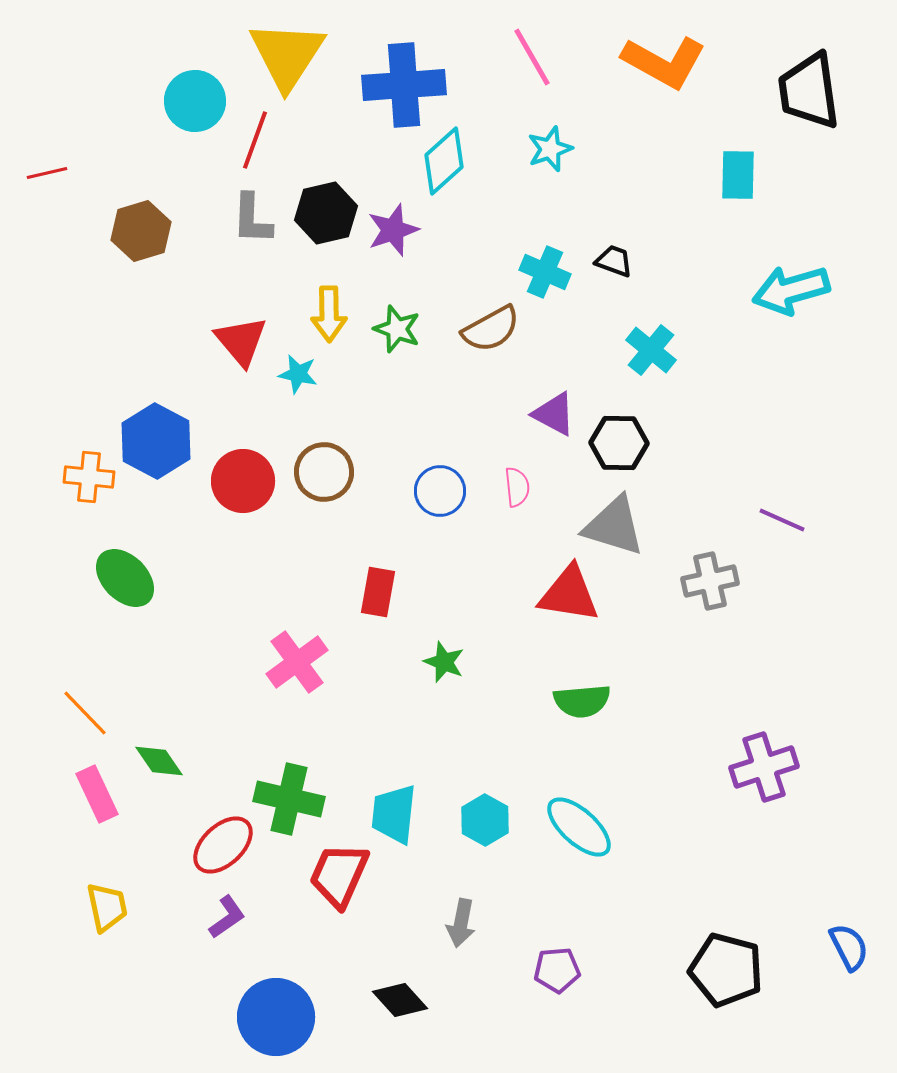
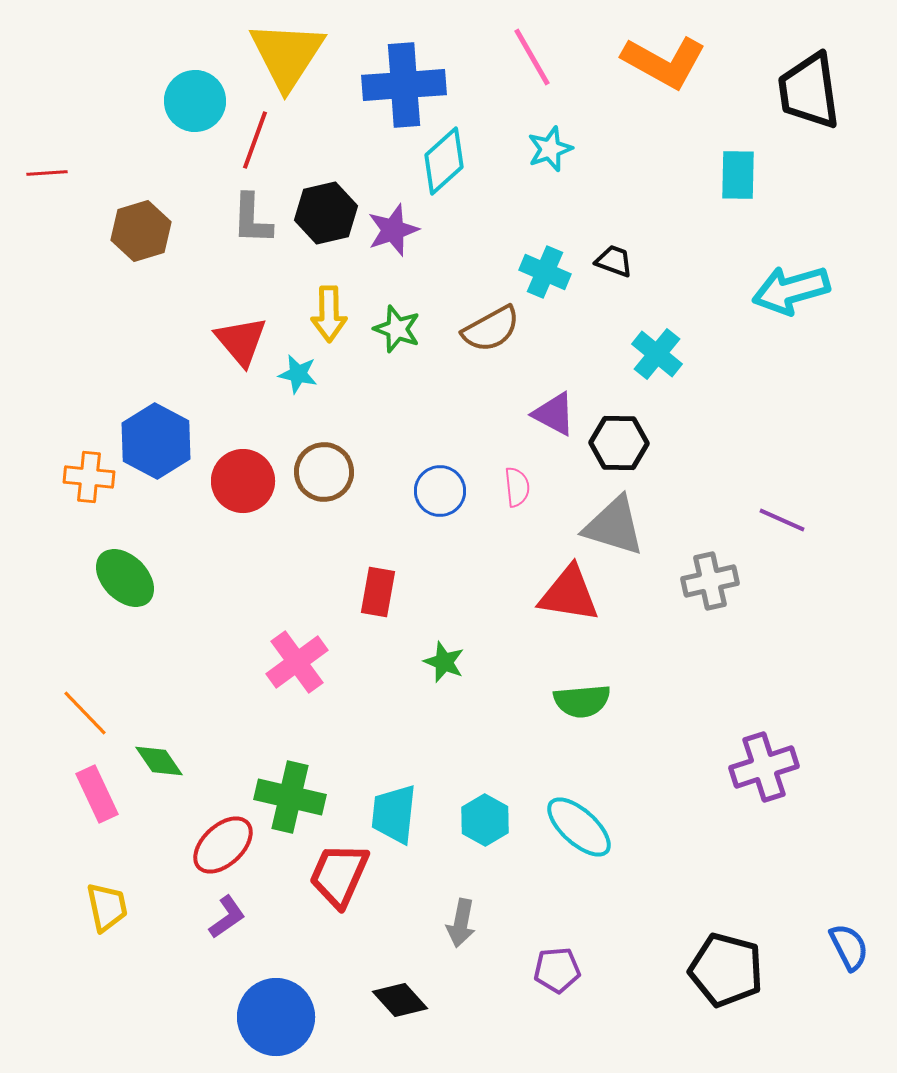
red line at (47, 173): rotated 9 degrees clockwise
cyan cross at (651, 350): moved 6 px right, 4 px down
green cross at (289, 799): moved 1 px right, 2 px up
